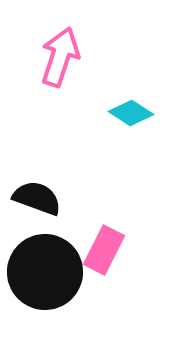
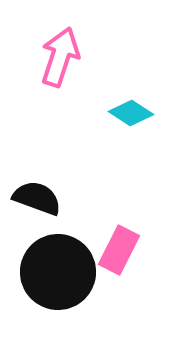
pink rectangle: moved 15 px right
black circle: moved 13 px right
